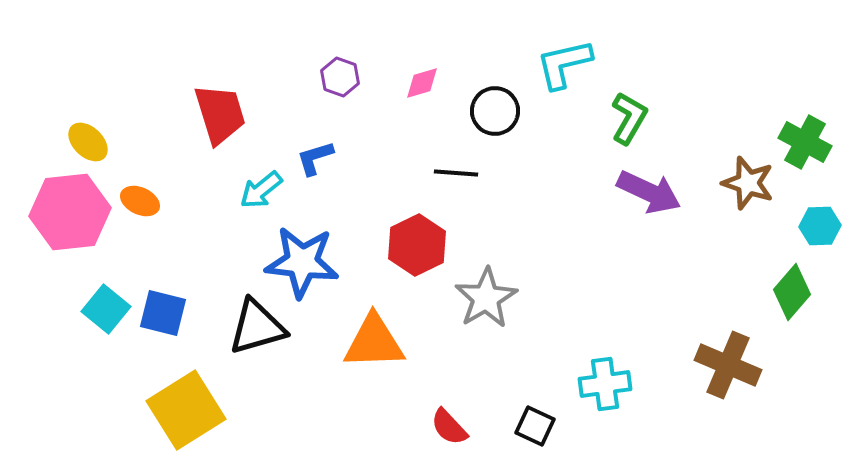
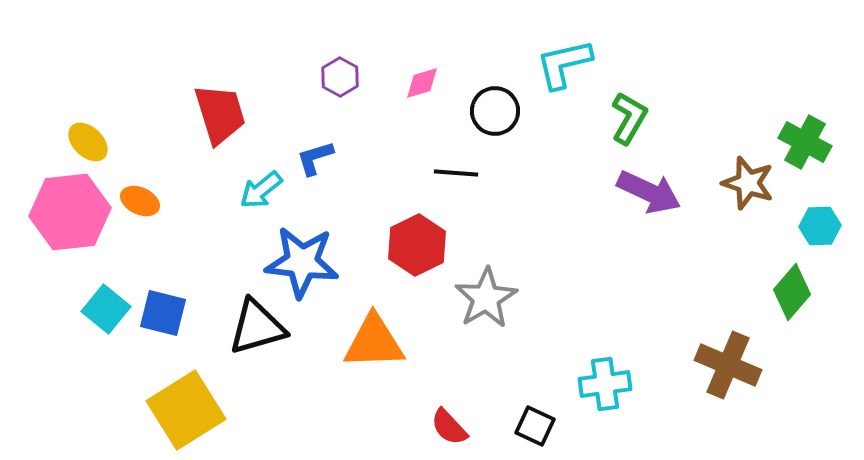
purple hexagon: rotated 9 degrees clockwise
